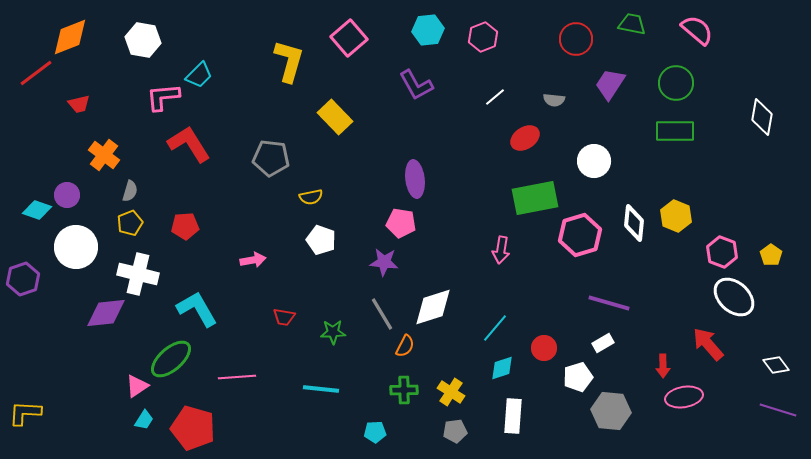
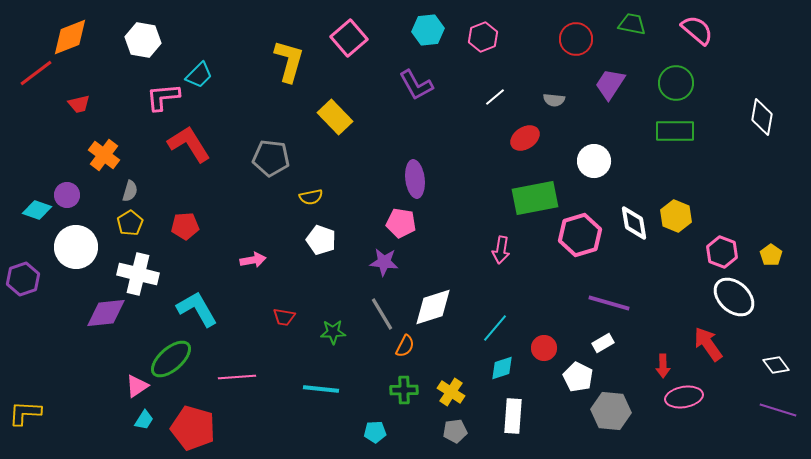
yellow pentagon at (130, 223): rotated 10 degrees counterclockwise
white diamond at (634, 223): rotated 15 degrees counterclockwise
red arrow at (708, 344): rotated 6 degrees clockwise
white pentagon at (578, 377): rotated 28 degrees counterclockwise
